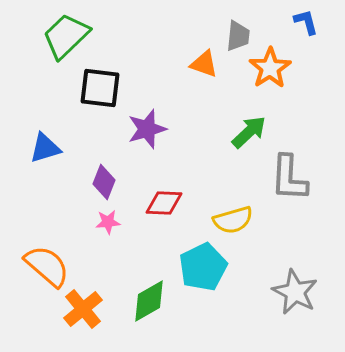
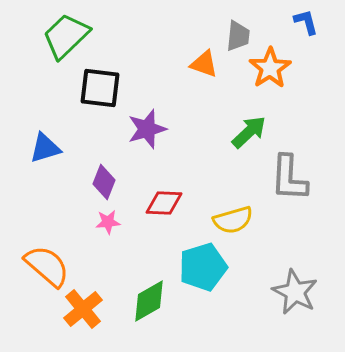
cyan pentagon: rotated 9 degrees clockwise
